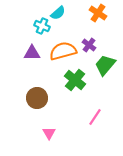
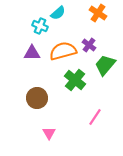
cyan cross: moved 2 px left
